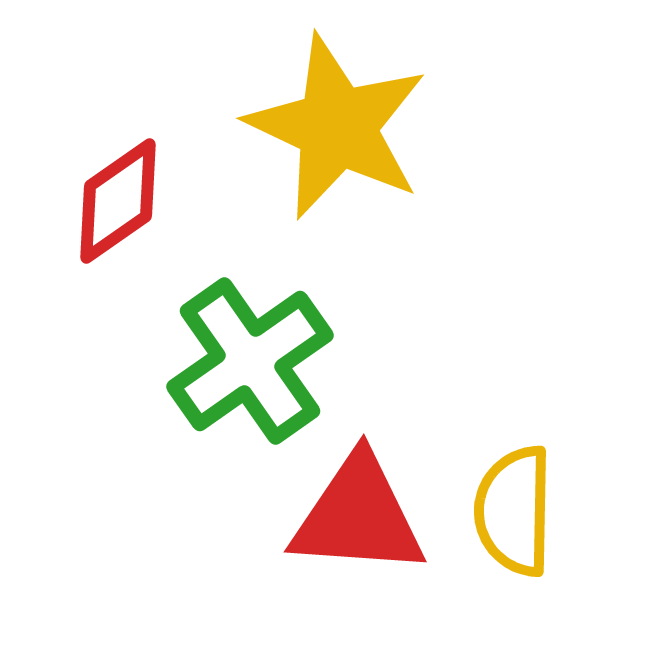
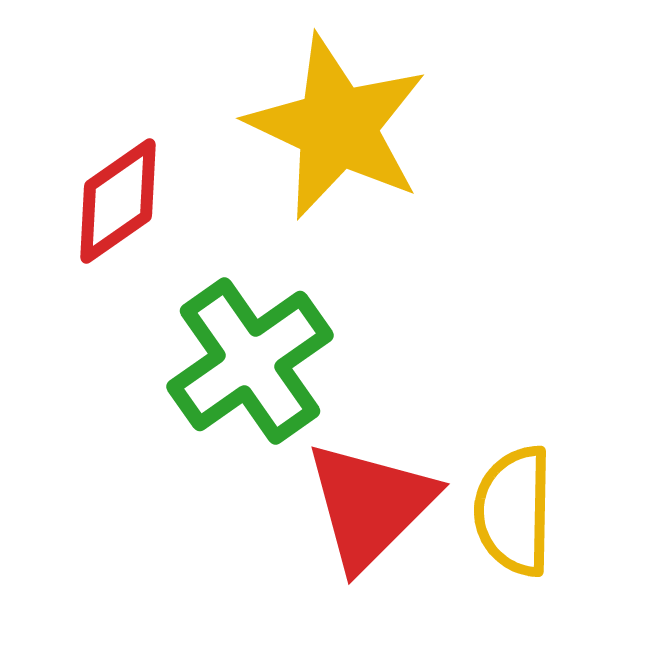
red triangle: moved 12 px right, 11 px up; rotated 49 degrees counterclockwise
